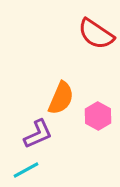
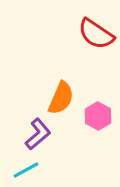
purple L-shape: rotated 16 degrees counterclockwise
